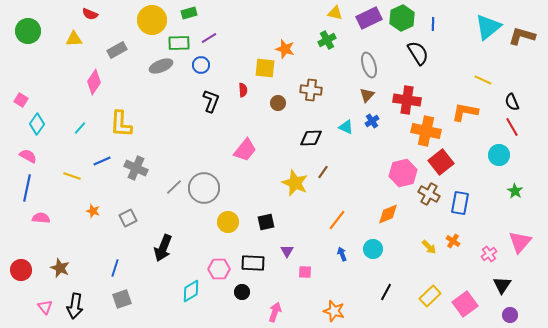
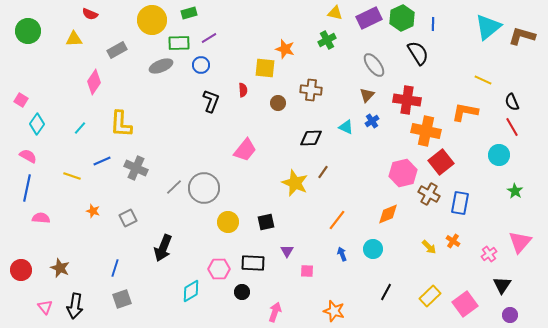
gray ellipse at (369, 65): moved 5 px right; rotated 20 degrees counterclockwise
pink square at (305, 272): moved 2 px right, 1 px up
